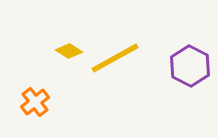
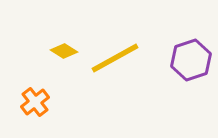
yellow diamond: moved 5 px left
purple hexagon: moved 1 px right, 6 px up; rotated 15 degrees clockwise
